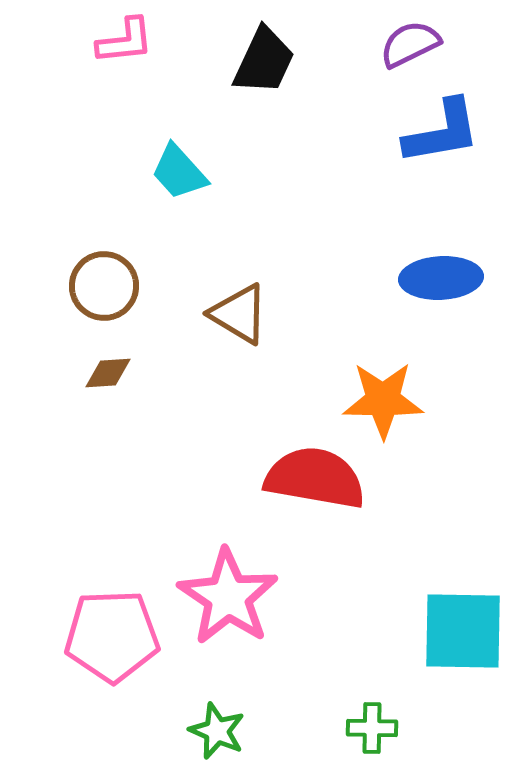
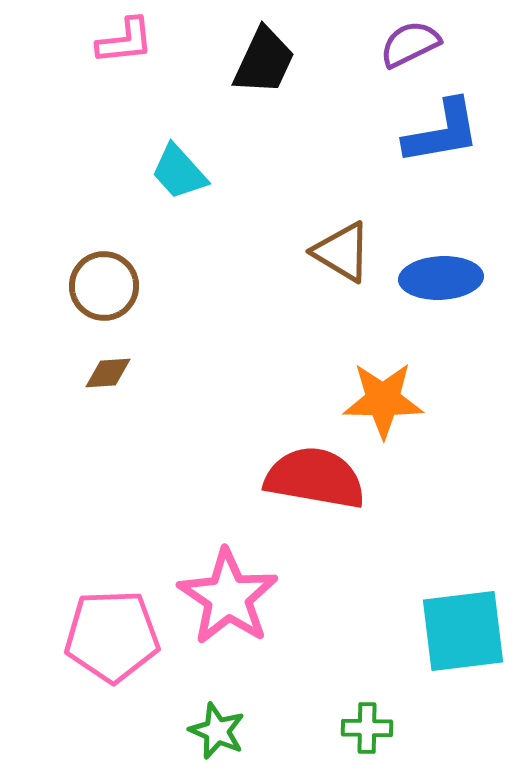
brown triangle: moved 103 px right, 62 px up
cyan square: rotated 8 degrees counterclockwise
green cross: moved 5 px left
